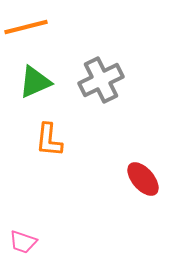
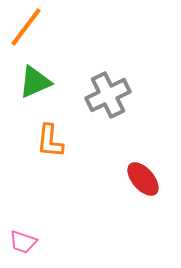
orange line: rotated 39 degrees counterclockwise
gray cross: moved 7 px right, 15 px down
orange L-shape: moved 1 px right, 1 px down
